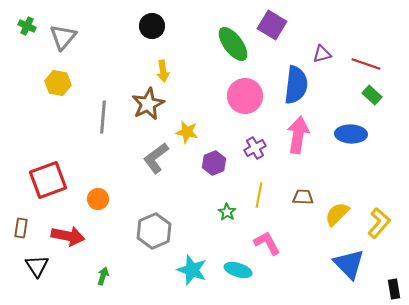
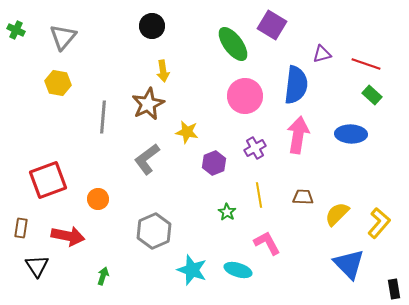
green cross: moved 11 px left, 4 px down
gray L-shape: moved 9 px left, 1 px down
yellow line: rotated 20 degrees counterclockwise
